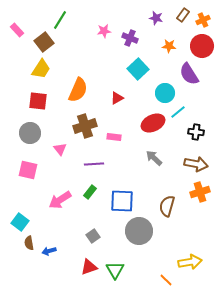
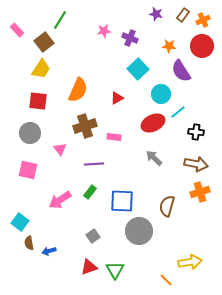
purple star at (156, 18): moved 4 px up
purple semicircle at (189, 74): moved 8 px left, 3 px up
cyan circle at (165, 93): moved 4 px left, 1 px down
